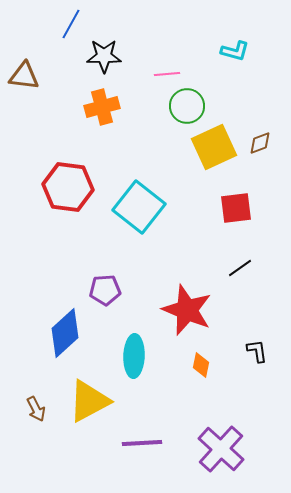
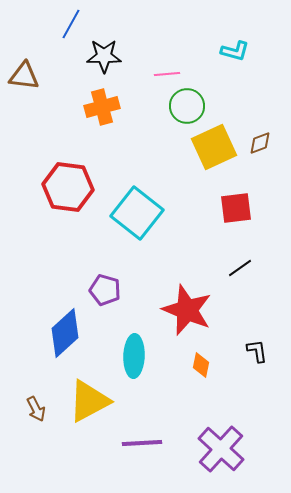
cyan square: moved 2 px left, 6 px down
purple pentagon: rotated 20 degrees clockwise
